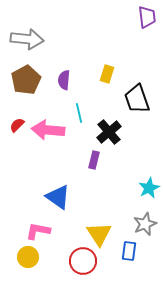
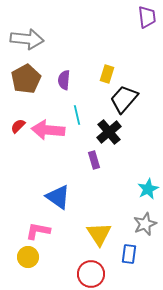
brown pentagon: moved 1 px up
black trapezoid: moved 13 px left; rotated 60 degrees clockwise
cyan line: moved 2 px left, 2 px down
red semicircle: moved 1 px right, 1 px down
purple rectangle: rotated 30 degrees counterclockwise
cyan star: moved 1 px left, 1 px down
blue rectangle: moved 3 px down
red circle: moved 8 px right, 13 px down
